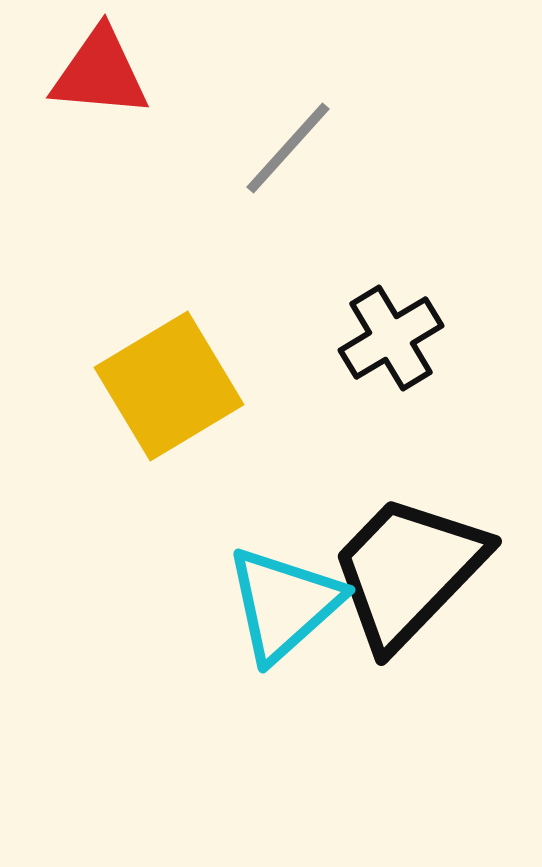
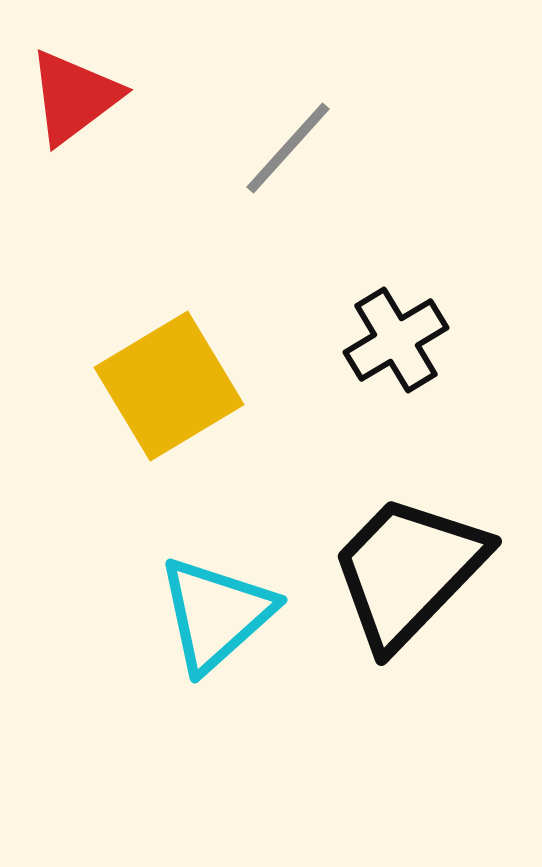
red triangle: moved 26 px left, 24 px down; rotated 42 degrees counterclockwise
black cross: moved 5 px right, 2 px down
cyan triangle: moved 68 px left, 10 px down
